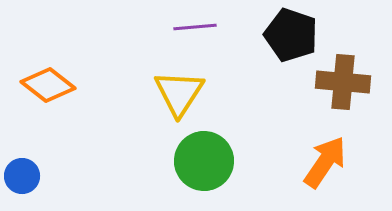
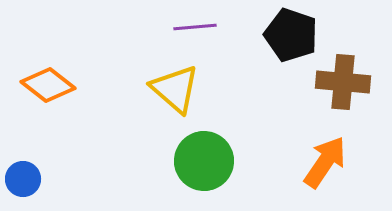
yellow triangle: moved 4 px left, 4 px up; rotated 22 degrees counterclockwise
blue circle: moved 1 px right, 3 px down
